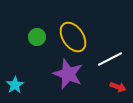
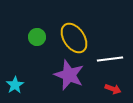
yellow ellipse: moved 1 px right, 1 px down
white line: rotated 20 degrees clockwise
purple star: moved 1 px right, 1 px down
red arrow: moved 5 px left, 2 px down
